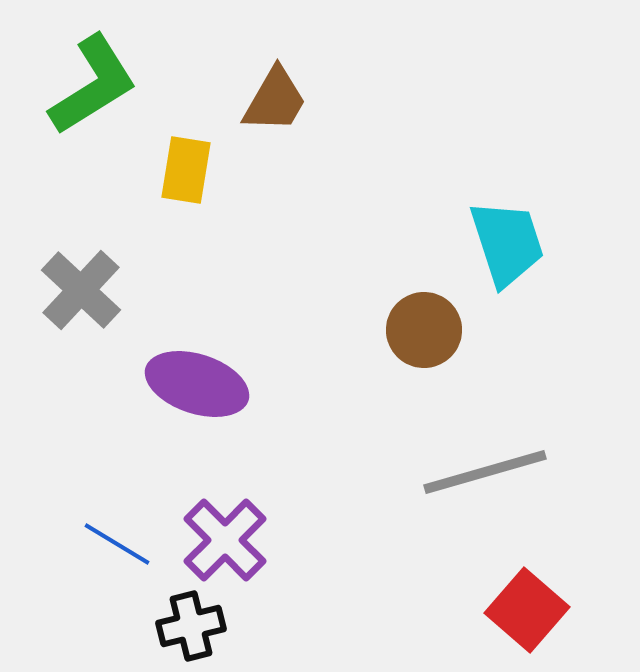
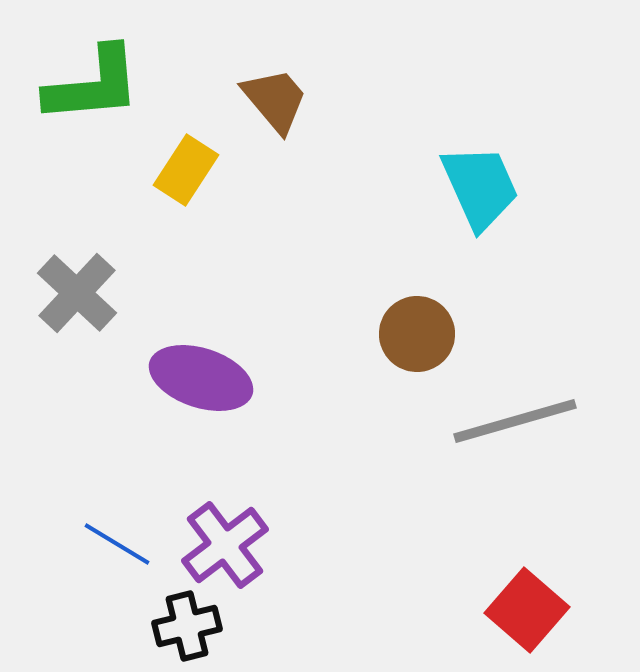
green L-shape: rotated 27 degrees clockwise
brown trapezoid: rotated 70 degrees counterclockwise
yellow rectangle: rotated 24 degrees clockwise
cyan trapezoid: moved 27 px left, 56 px up; rotated 6 degrees counterclockwise
gray cross: moved 4 px left, 3 px down
brown circle: moved 7 px left, 4 px down
purple ellipse: moved 4 px right, 6 px up
gray line: moved 30 px right, 51 px up
purple cross: moved 5 px down; rotated 8 degrees clockwise
black cross: moved 4 px left
